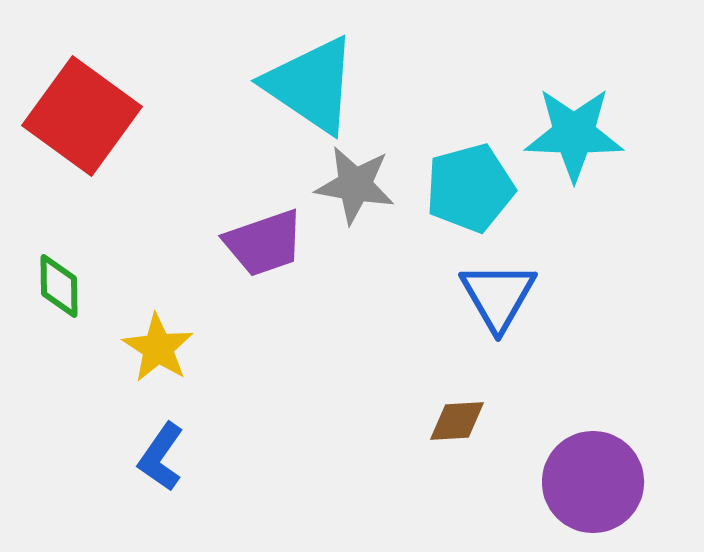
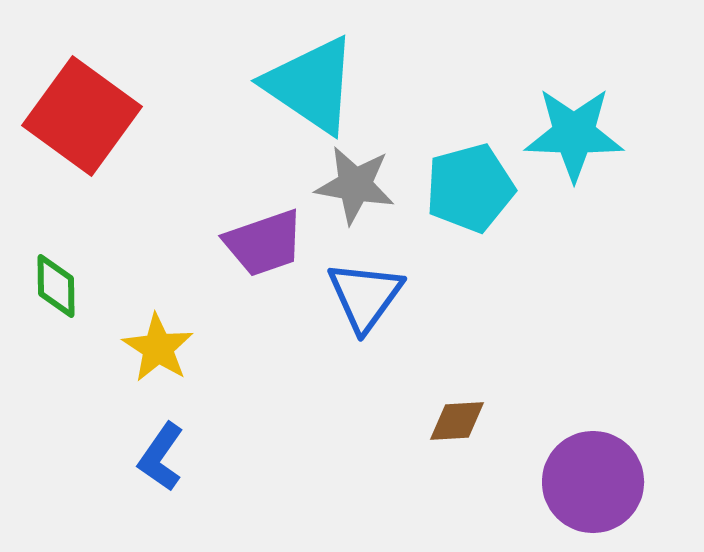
green diamond: moved 3 px left
blue triangle: moved 133 px left; rotated 6 degrees clockwise
